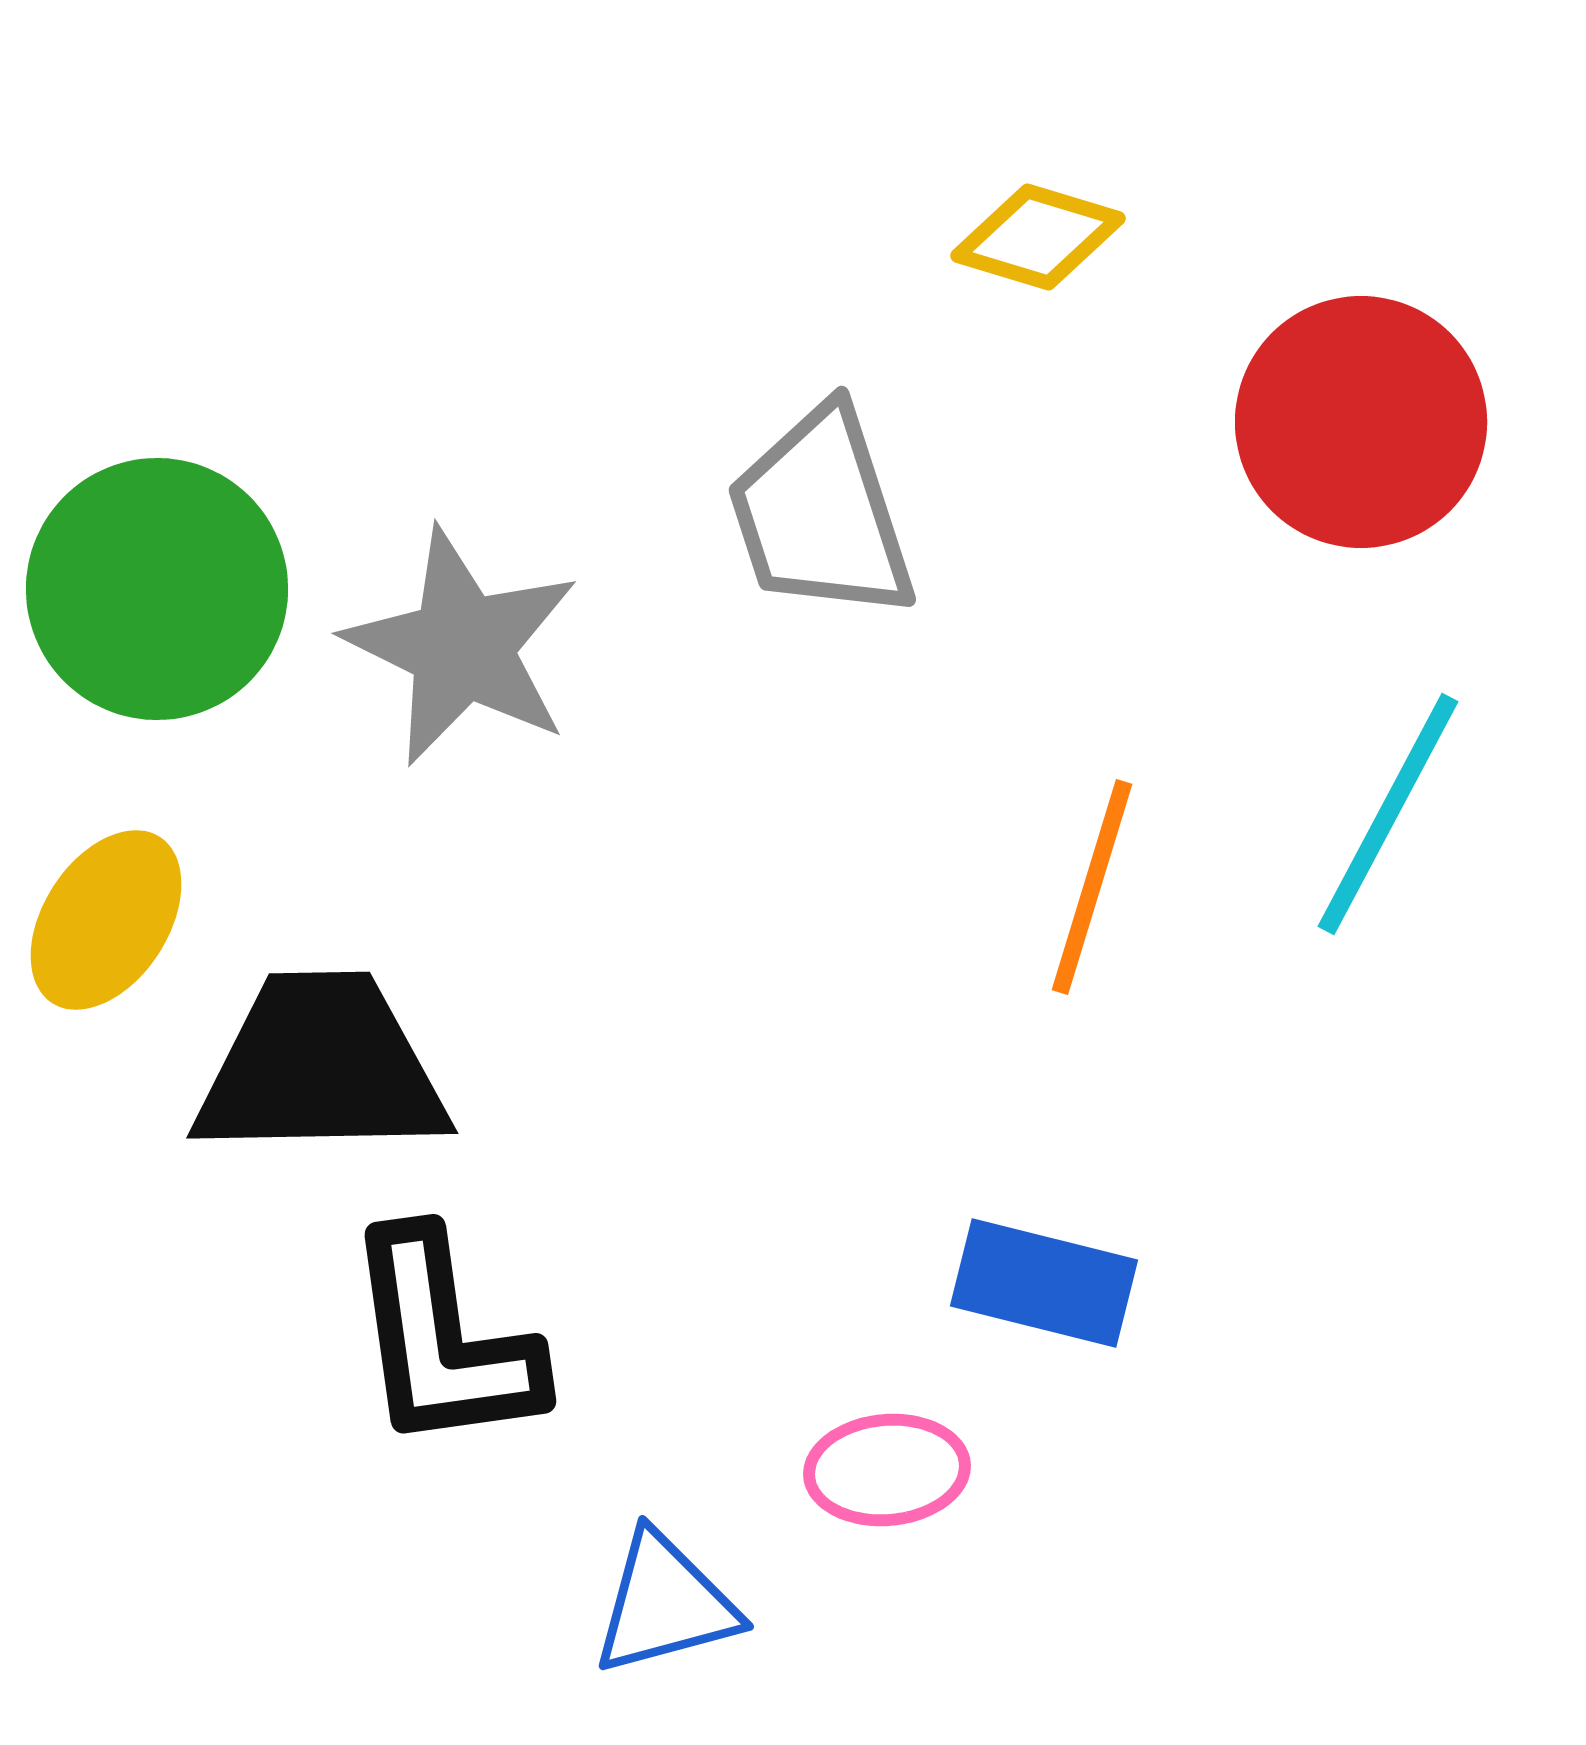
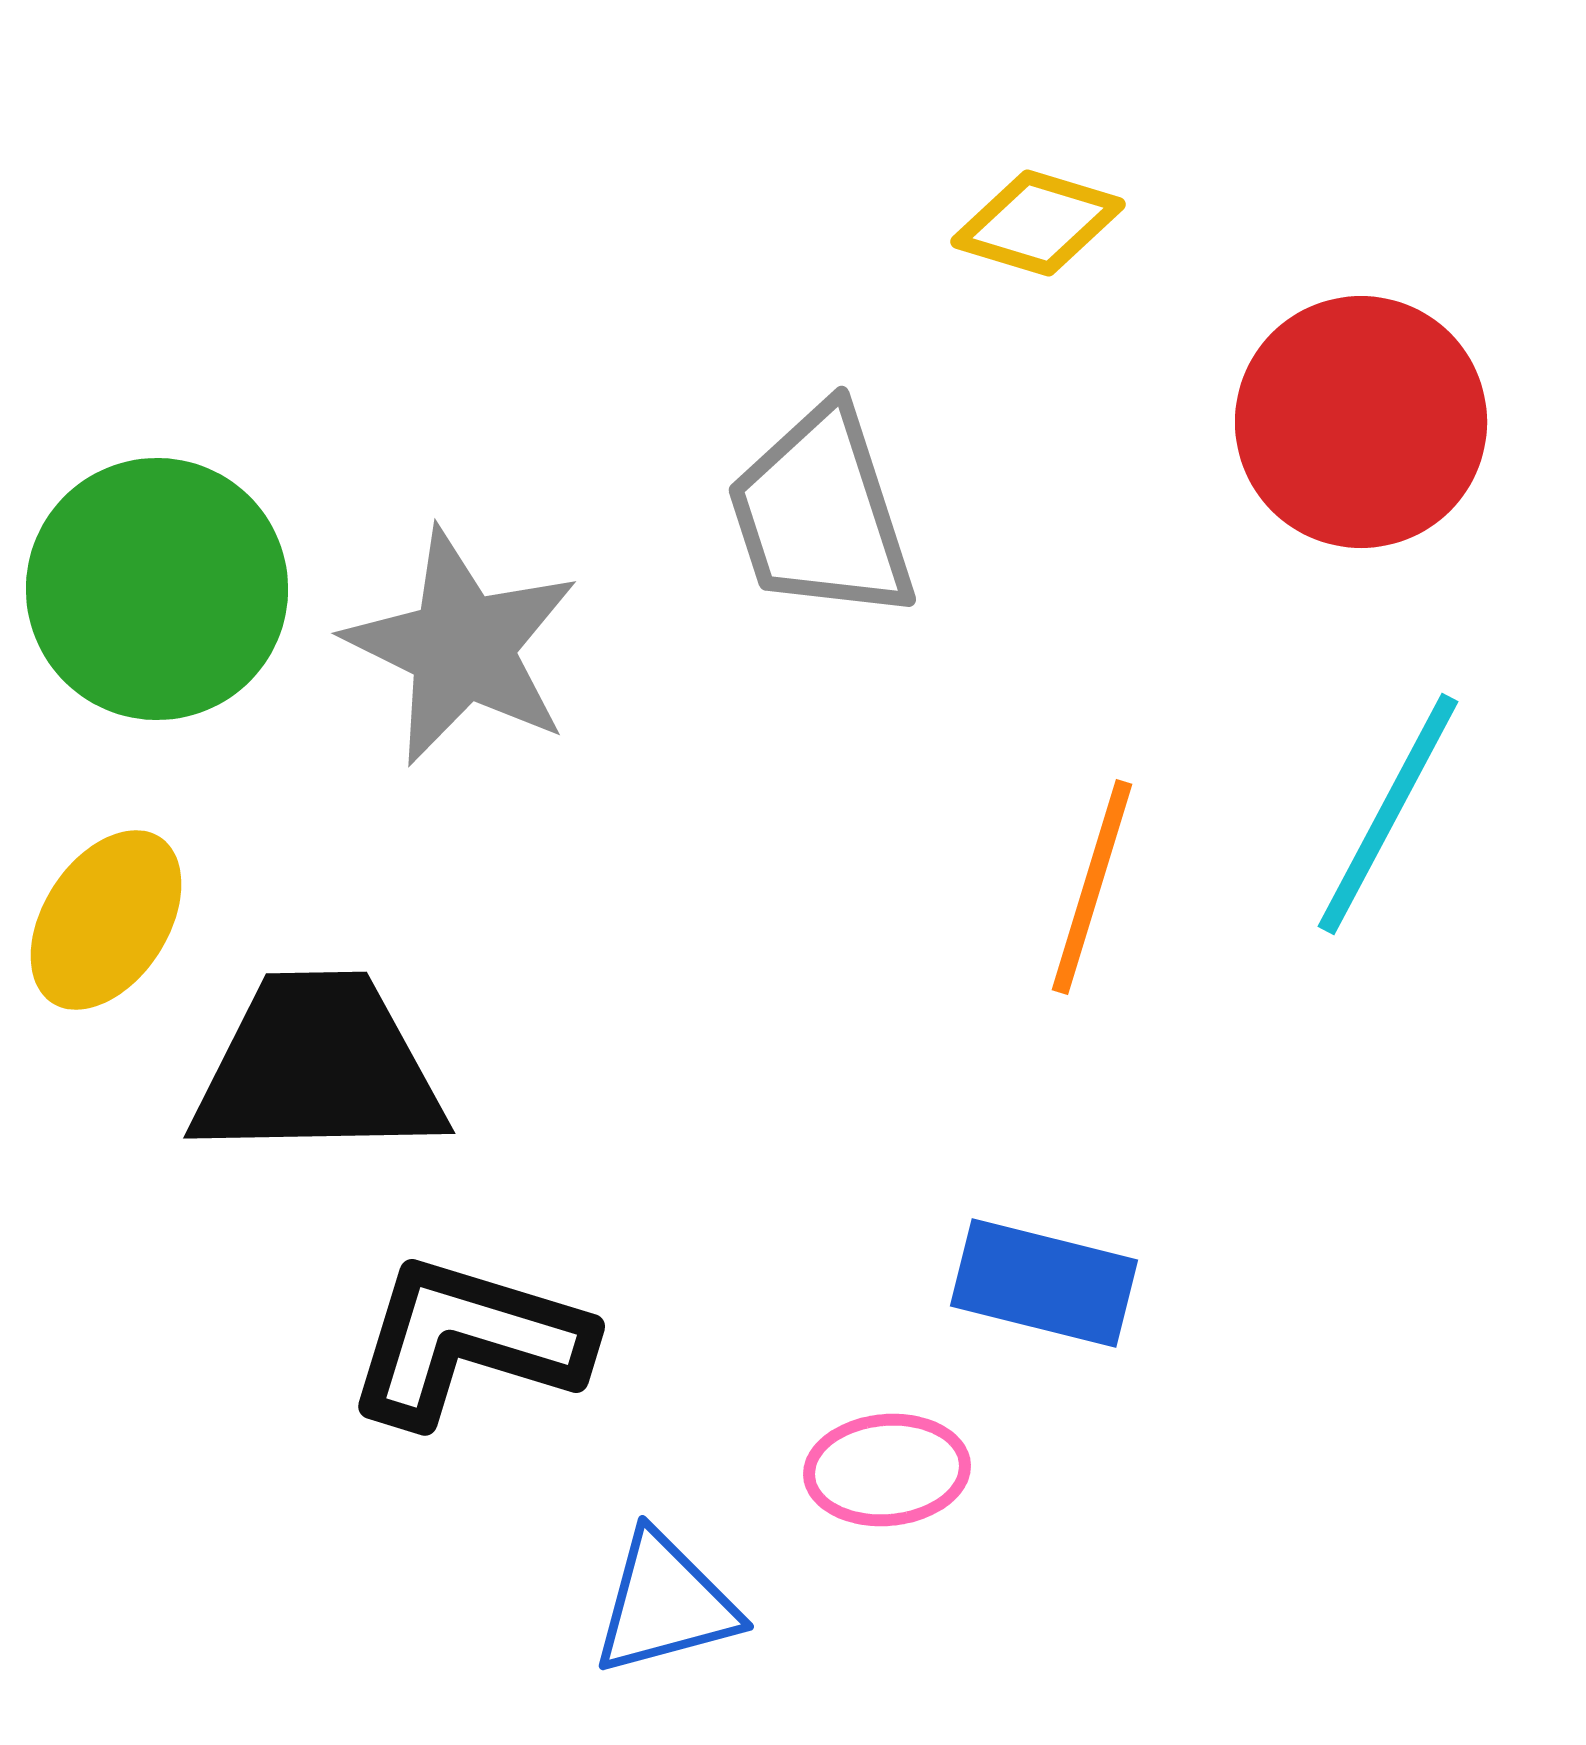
yellow diamond: moved 14 px up
black trapezoid: moved 3 px left
black L-shape: moved 25 px right; rotated 115 degrees clockwise
